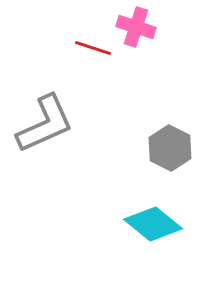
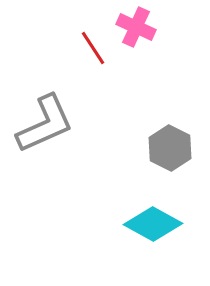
pink cross: rotated 6 degrees clockwise
red line: rotated 39 degrees clockwise
cyan diamond: rotated 10 degrees counterclockwise
